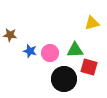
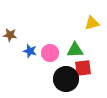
red square: moved 6 px left, 1 px down; rotated 24 degrees counterclockwise
black circle: moved 2 px right
